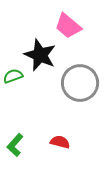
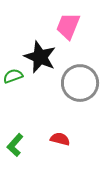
pink trapezoid: rotated 72 degrees clockwise
black star: moved 2 px down
red semicircle: moved 3 px up
